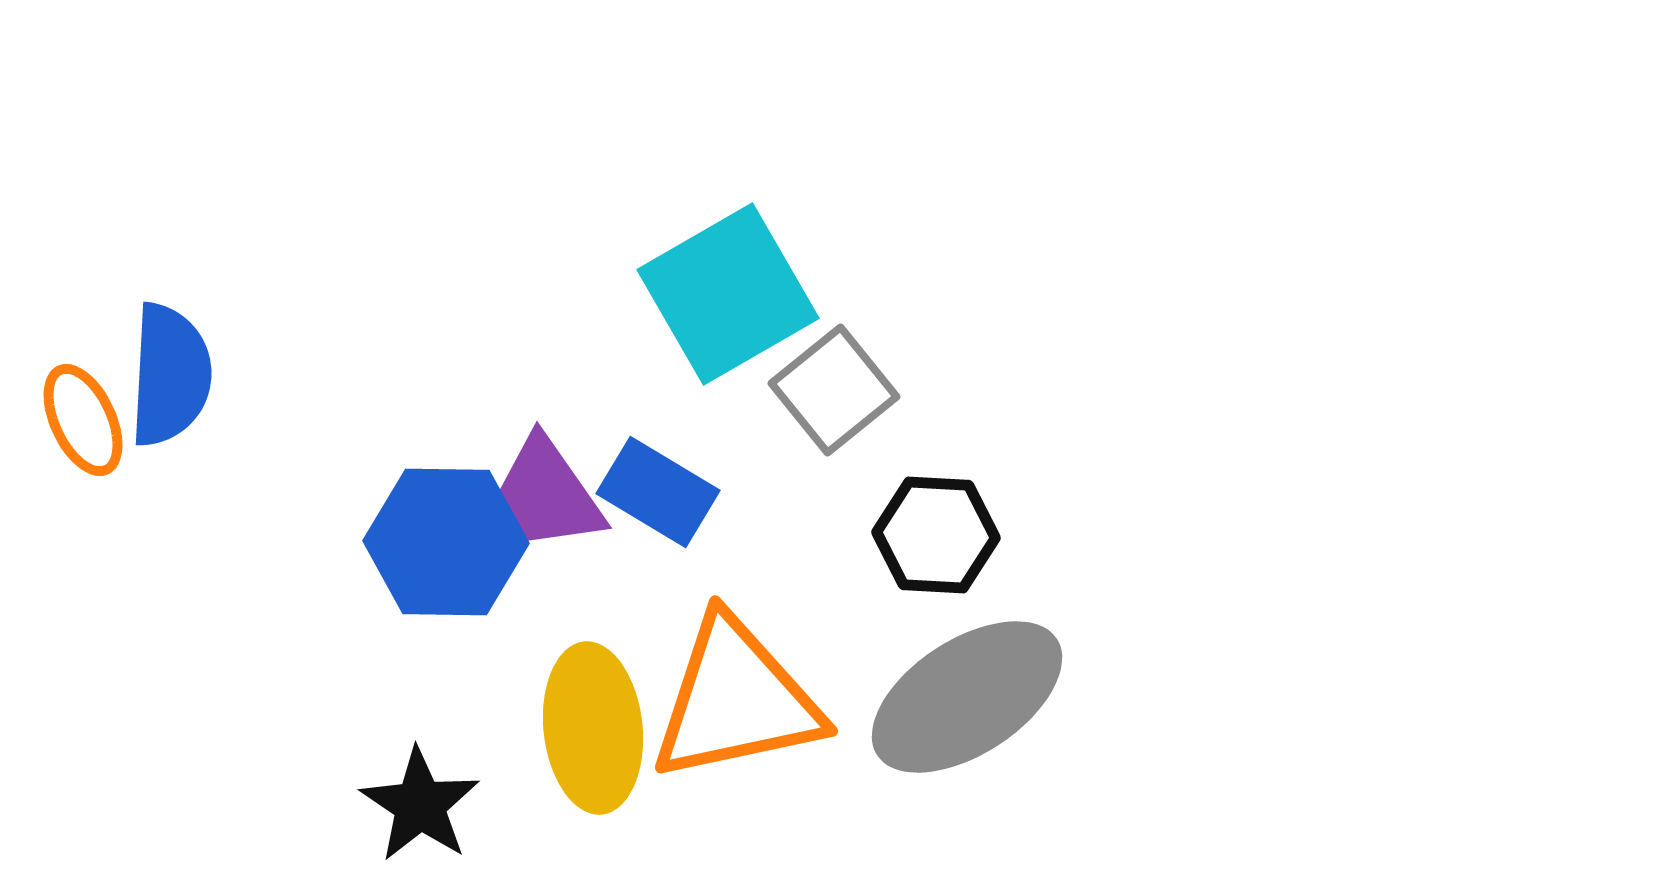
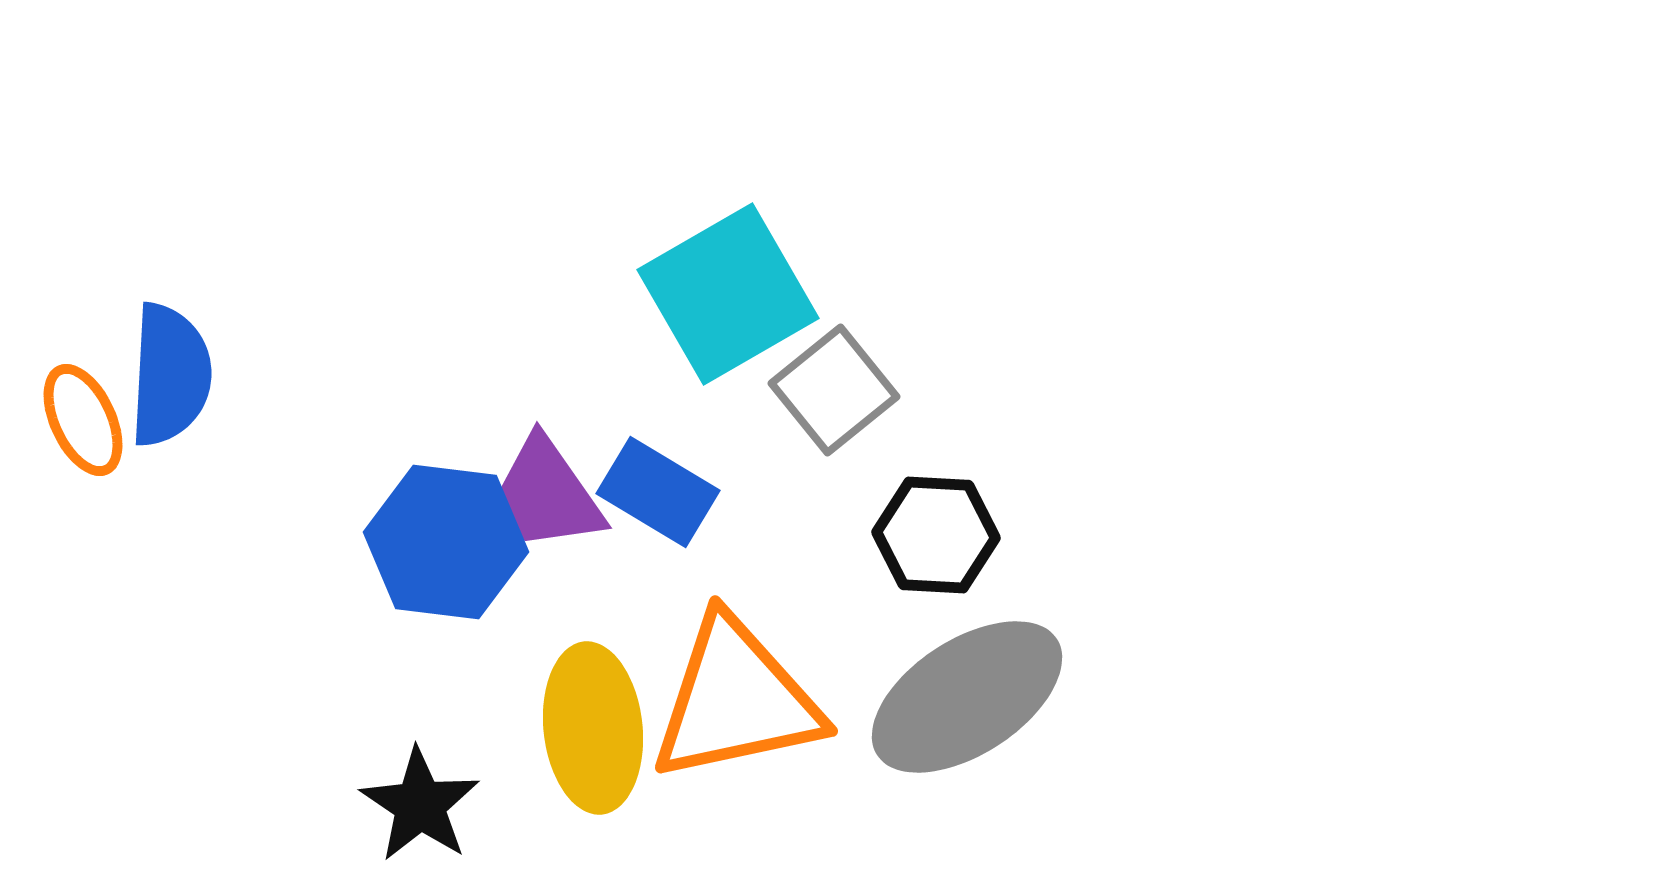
blue hexagon: rotated 6 degrees clockwise
